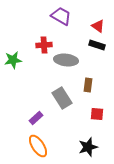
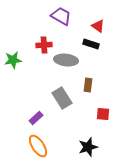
black rectangle: moved 6 px left, 1 px up
red square: moved 6 px right
